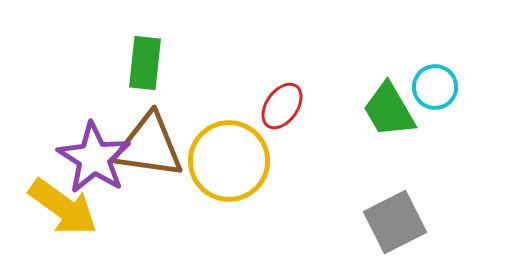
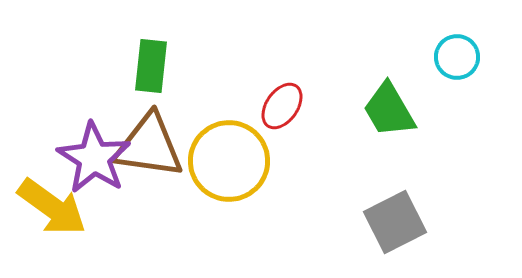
green rectangle: moved 6 px right, 3 px down
cyan circle: moved 22 px right, 30 px up
yellow arrow: moved 11 px left
